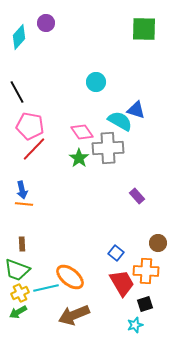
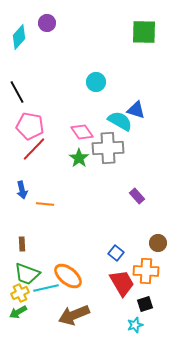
purple circle: moved 1 px right
green square: moved 3 px down
orange line: moved 21 px right
green trapezoid: moved 10 px right, 4 px down
orange ellipse: moved 2 px left, 1 px up
